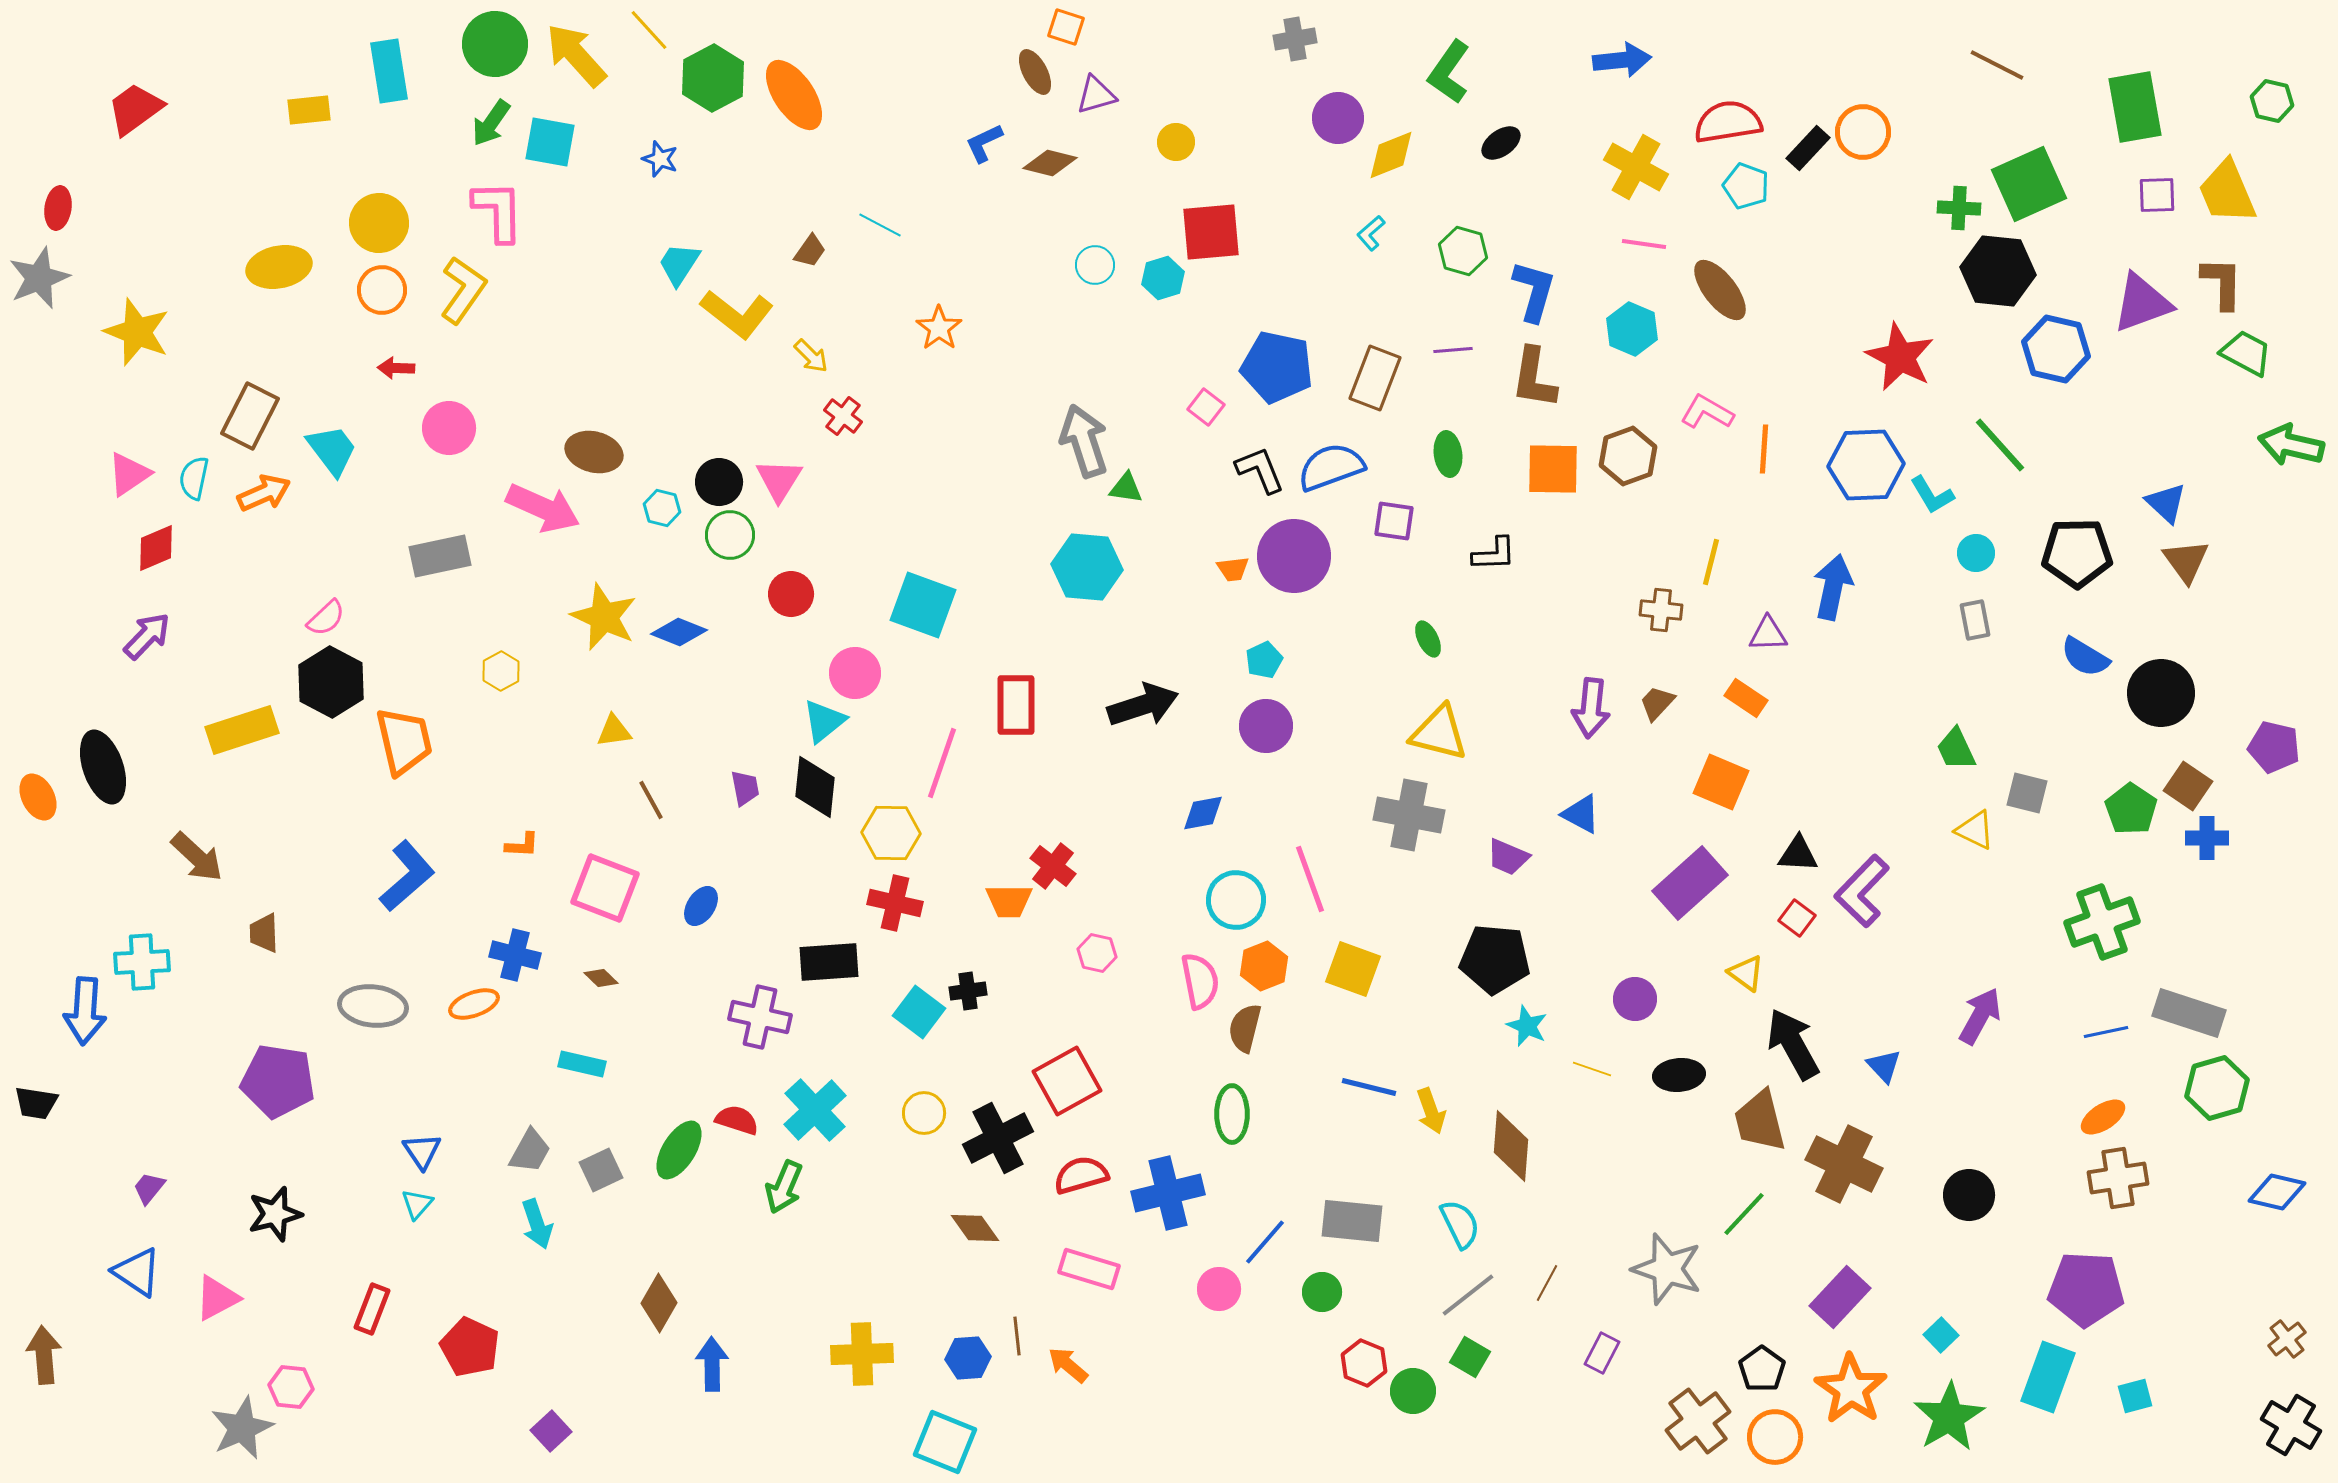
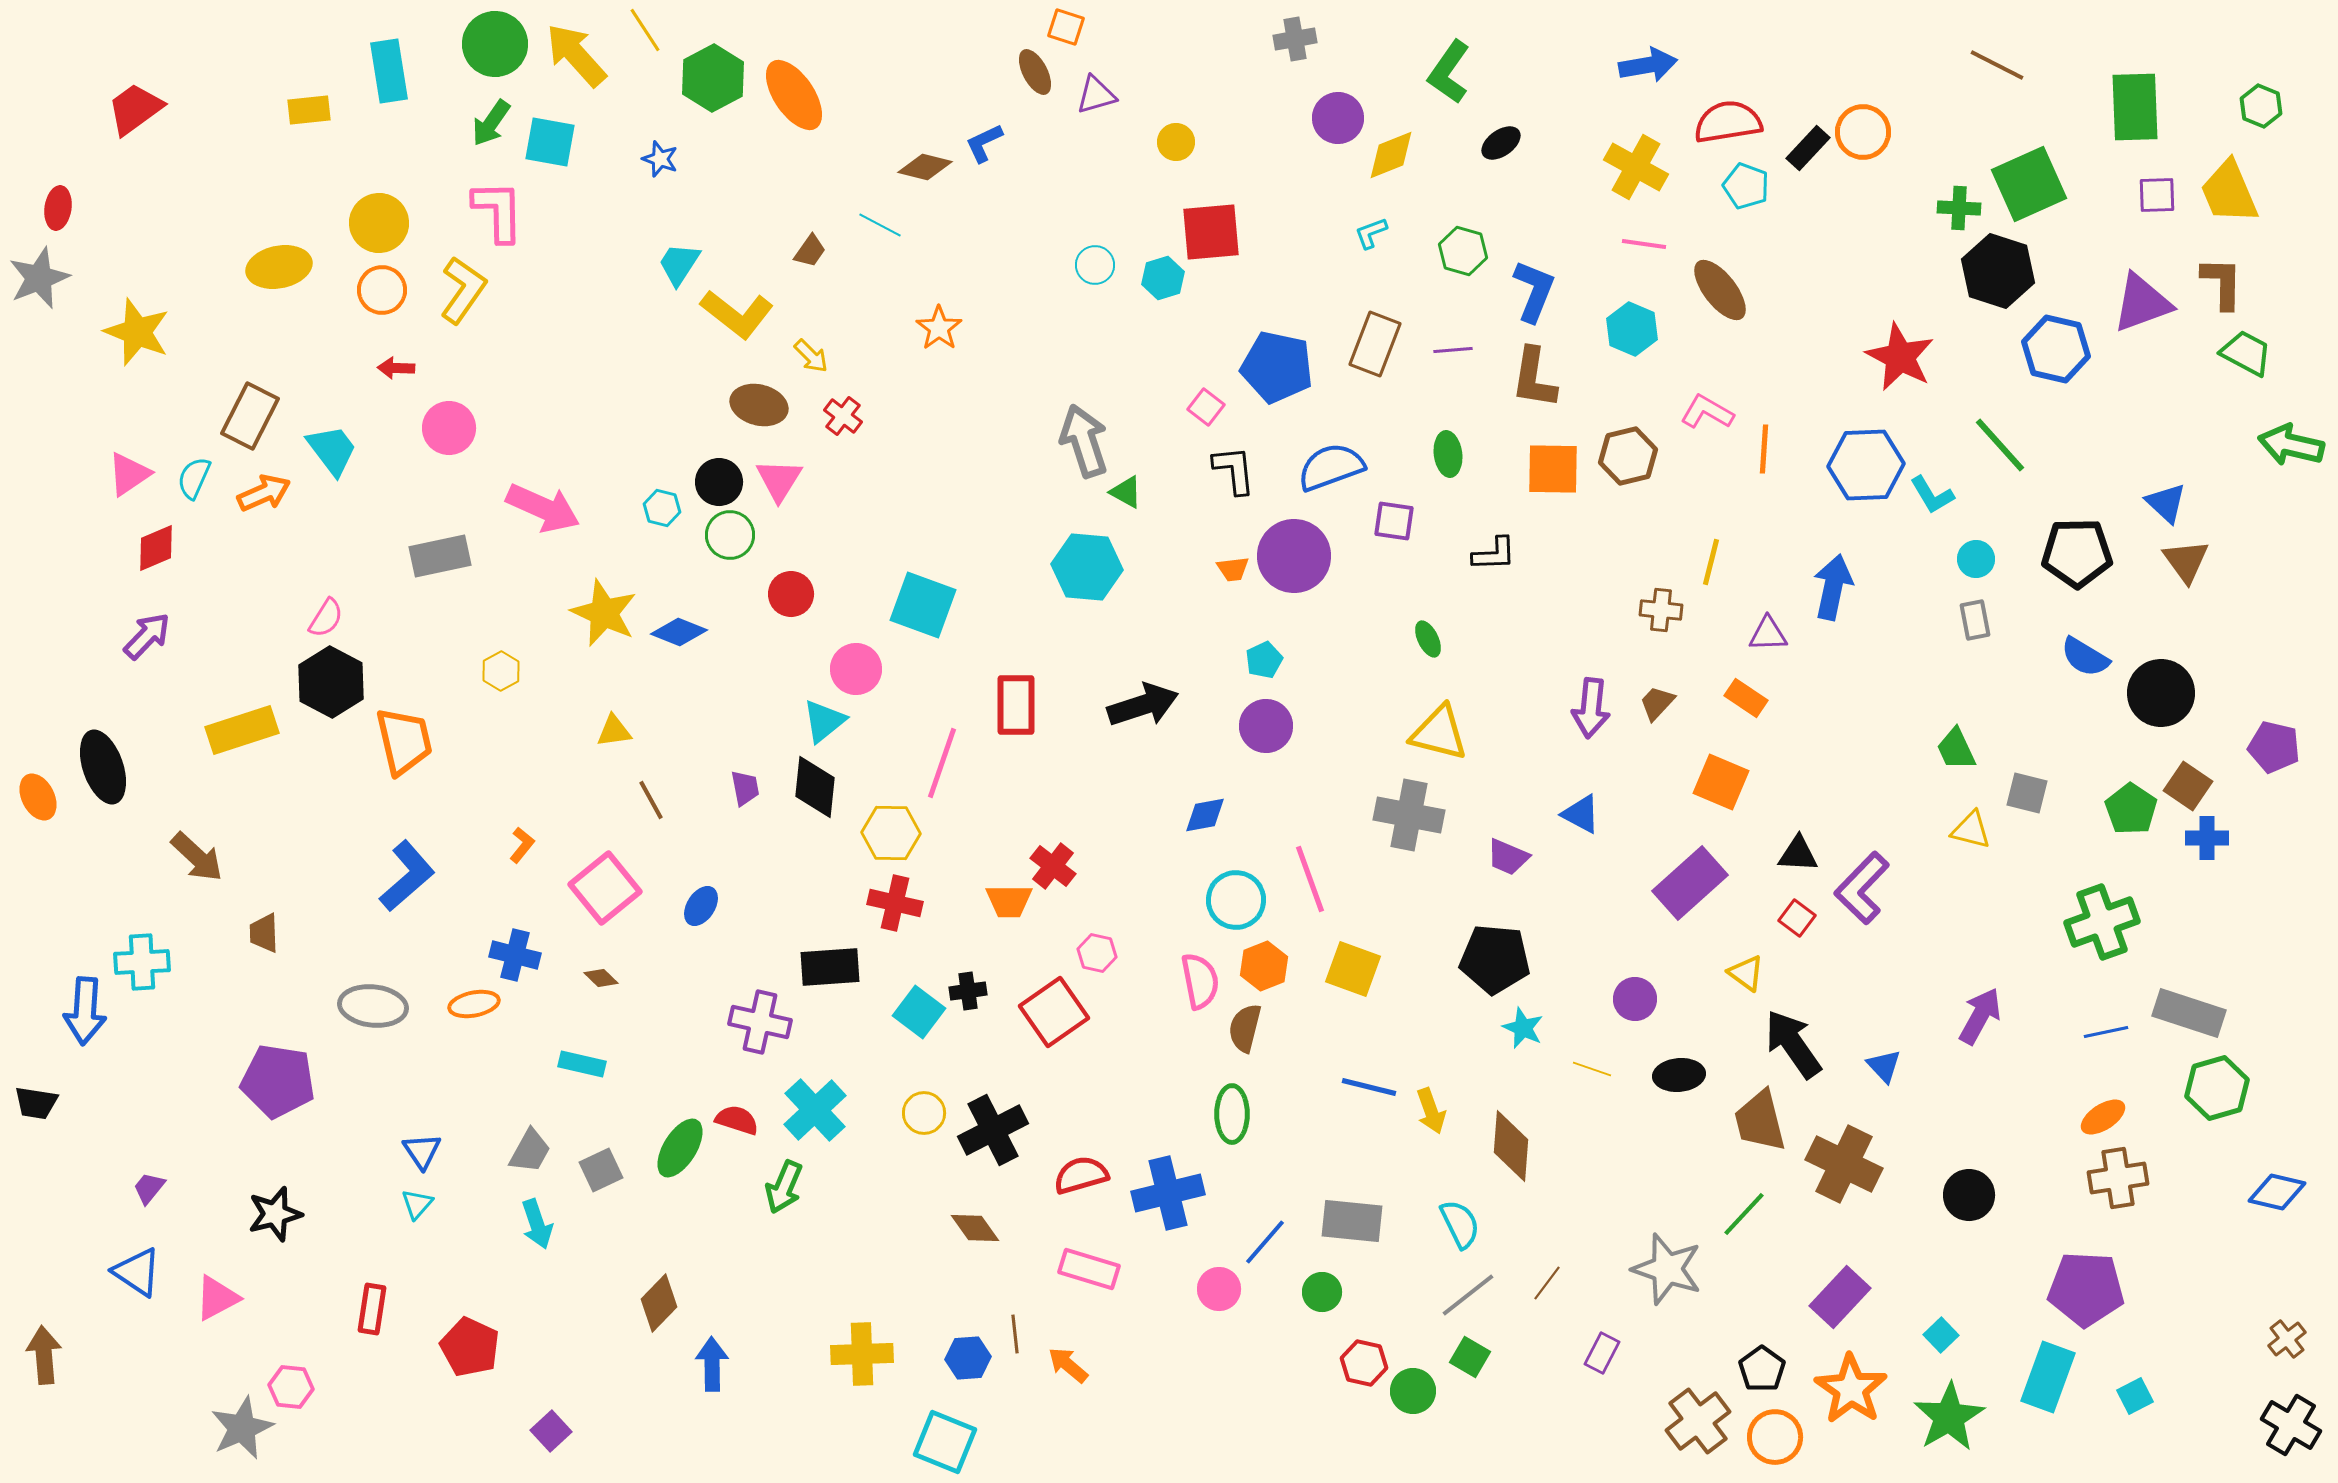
yellow line at (649, 30): moved 4 px left; rotated 9 degrees clockwise
blue arrow at (1622, 60): moved 26 px right, 5 px down; rotated 4 degrees counterclockwise
green hexagon at (2272, 101): moved 11 px left, 5 px down; rotated 9 degrees clockwise
green rectangle at (2135, 107): rotated 8 degrees clockwise
brown diamond at (1050, 163): moved 125 px left, 4 px down
yellow trapezoid at (2227, 192): moved 2 px right
cyan L-shape at (1371, 233): rotated 21 degrees clockwise
black hexagon at (1998, 271): rotated 12 degrees clockwise
blue L-shape at (1534, 291): rotated 6 degrees clockwise
brown rectangle at (1375, 378): moved 34 px up
brown ellipse at (594, 452): moved 165 px right, 47 px up
brown hexagon at (1628, 456): rotated 6 degrees clockwise
black L-shape at (1260, 470): moved 26 px left; rotated 16 degrees clockwise
cyan semicircle at (194, 478): rotated 12 degrees clockwise
green triangle at (1126, 488): moved 4 px down; rotated 21 degrees clockwise
cyan circle at (1976, 553): moved 6 px down
yellow star at (604, 617): moved 4 px up
pink semicircle at (326, 618): rotated 15 degrees counterclockwise
pink circle at (855, 673): moved 1 px right, 4 px up
blue diamond at (1203, 813): moved 2 px right, 2 px down
yellow triangle at (1975, 830): moved 4 px left; rotated 12 degrees counterclockwise
orange L-shape at (522, 845): rotated 54 degrees counterclockwise
pink square at (605, 888): rotated 30 degrees clockwise
purple L-shape at (1862, 891): moved 3 px up
black rectangle at (829, 962): moved 1 px right, 5 px down
orange ellipse at (474, 1004): rotated 9 degrees clockwise
purple cross at (760, 1017): moved 5 px down
cyan star at (1527, 1026): moved 4 px left, 2 px down
black arrow at (1793, 1044): rotated 6 degrees counterclockwise
red square at (1067, 1081): moved 13 px left, 69 px up; rotated 6 degrees counterclockwise
black cross at (998, 1138): moved 5 px left, 8 px up
green ellipse at (679, 1150): moved 1 px right, 2 px up
brown line at (1547, 1283): rotated 9 degrees clockwise
brown diamond at (659, 1303): rotated 14 degrees clockwise
red rectangle at (372, 1309): rotated 12 degrees counterclockwise
brown line at (1017, 1336): moved 2 px left, 2 px up
red hexagon at (1364, 1363): rotated 9 degrees counterclockwise
cyan square at (2135, 1396): rotated 12 degrees counterclockwise
